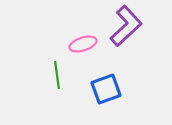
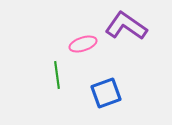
purple L-shape: rotated 102 degrees counterclockwise
blue square: moved 4 px down
